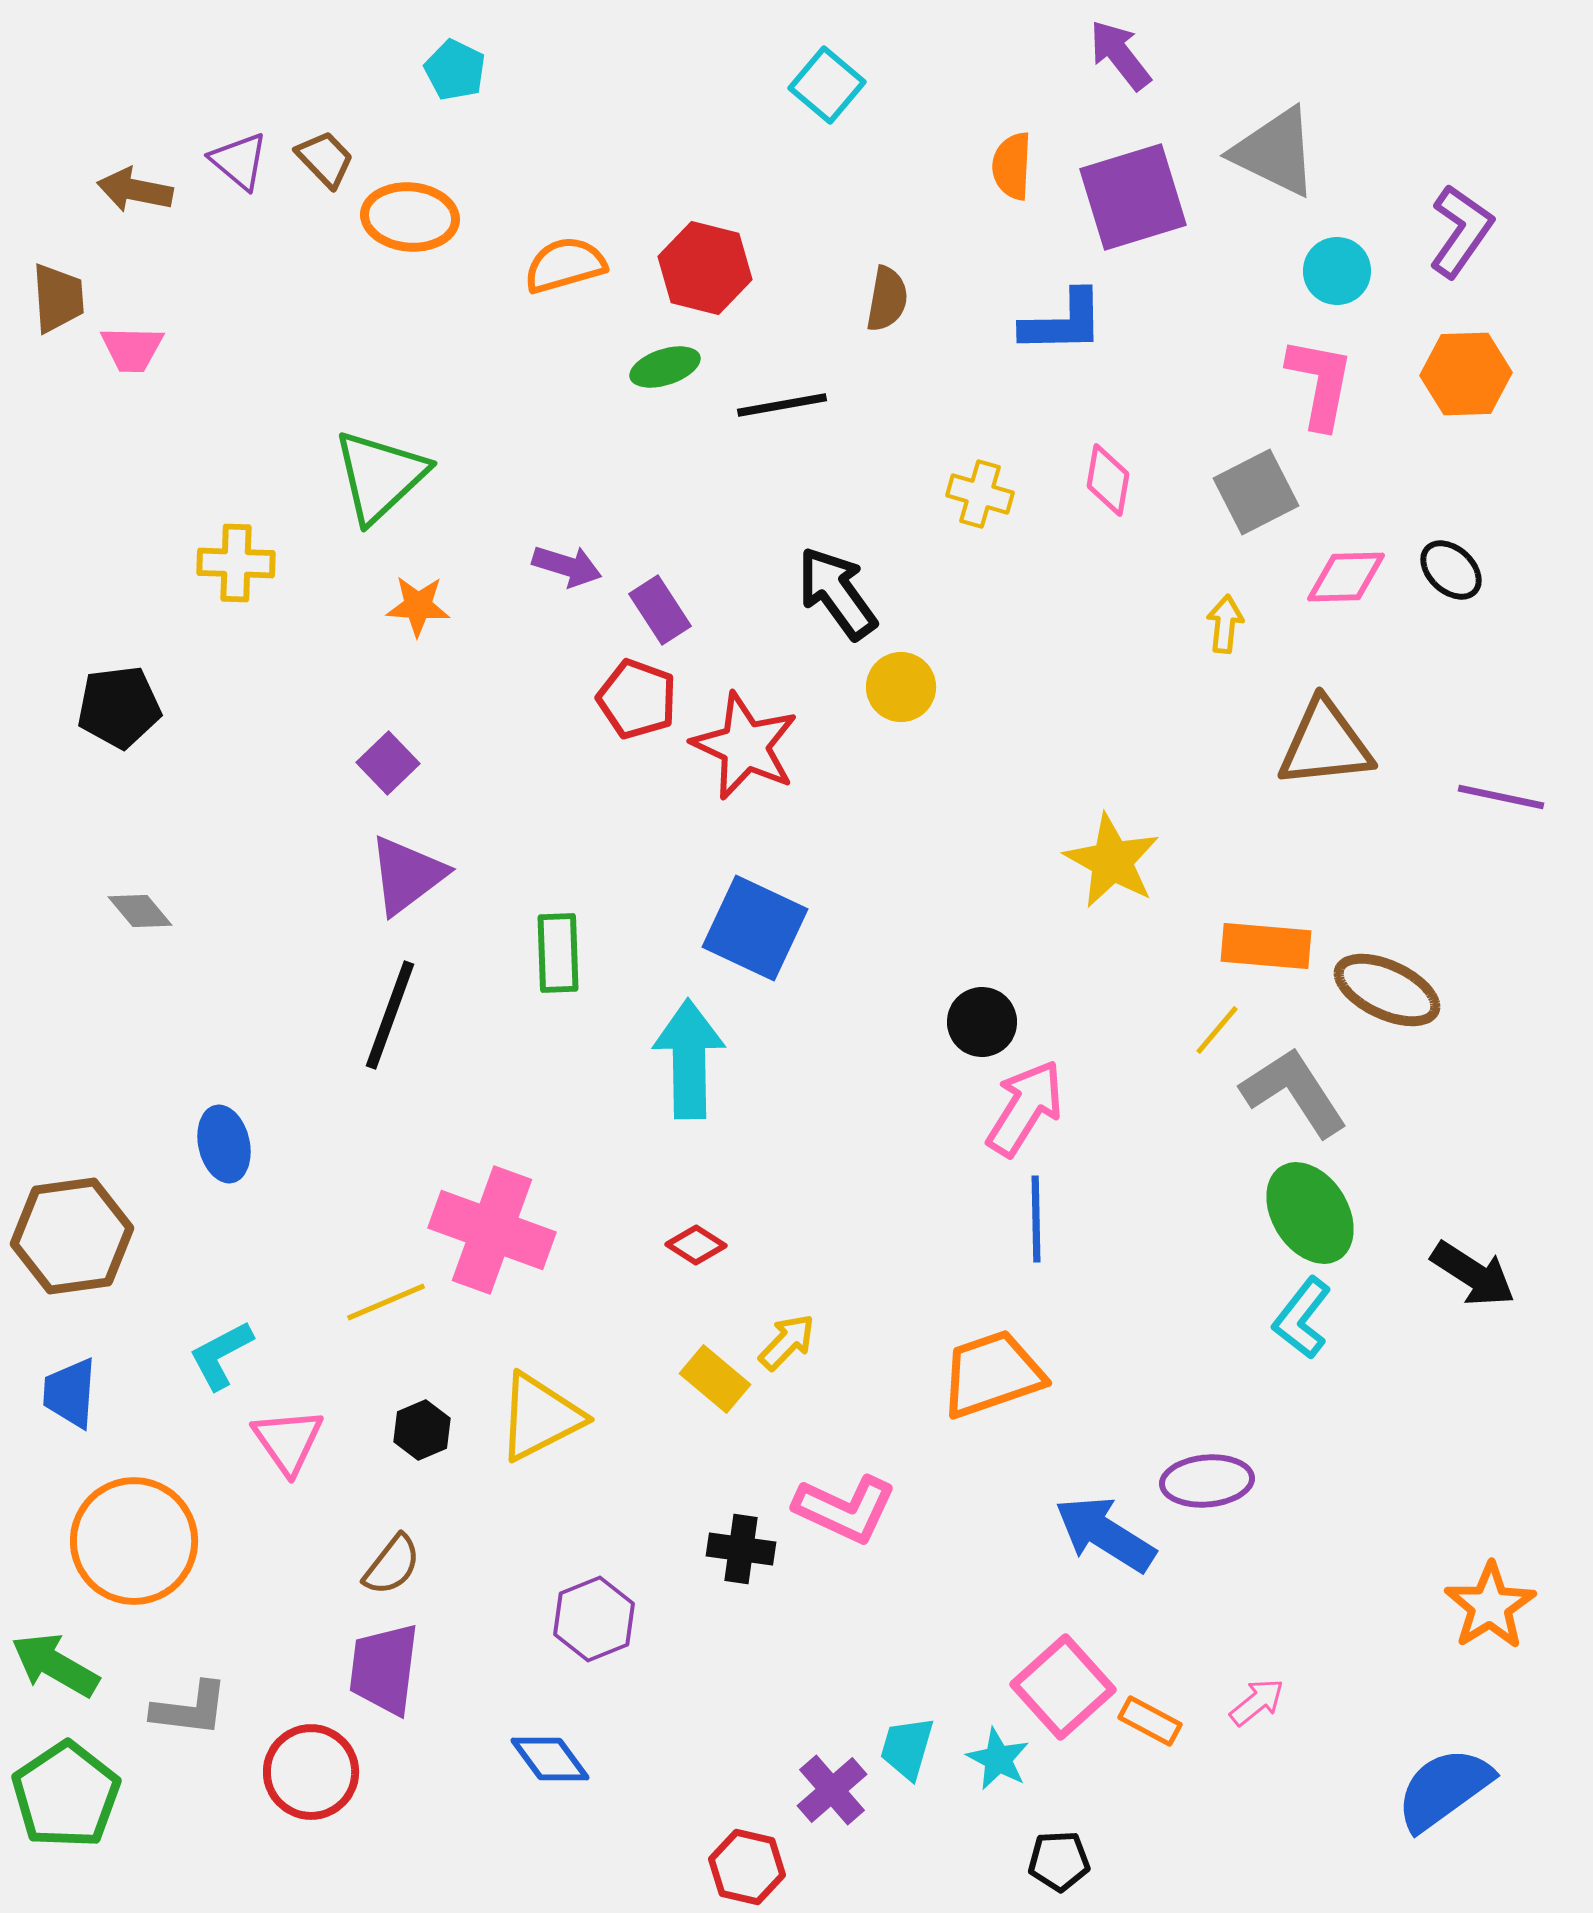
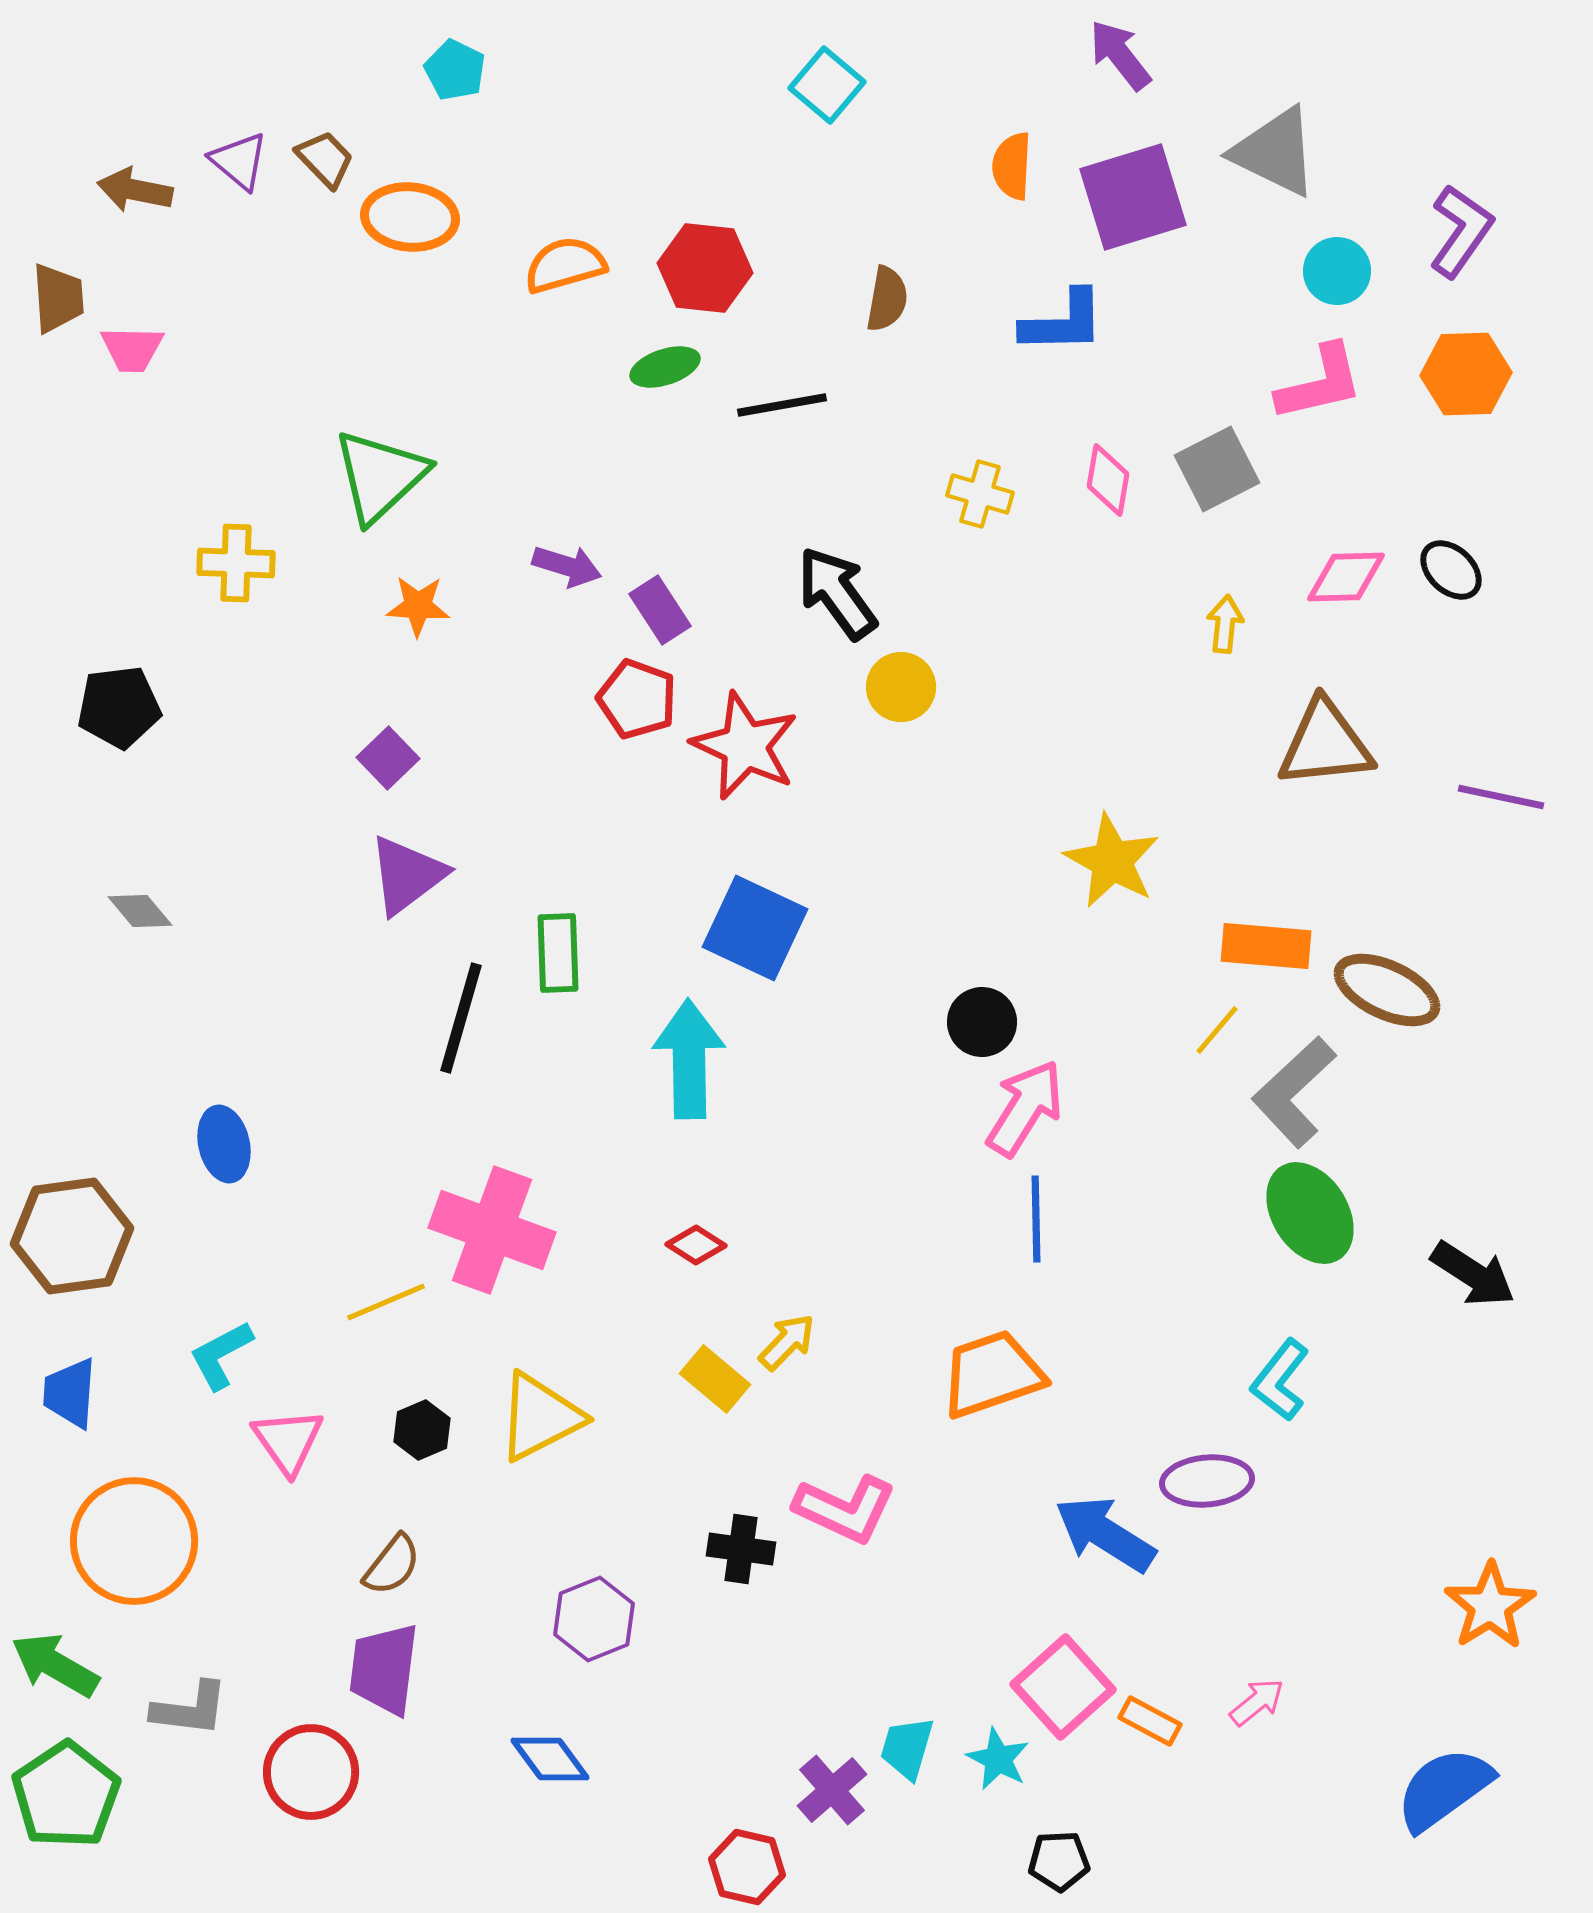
red hexagon at (705, 268): rotated 8 degrees counterclockwise
pink L-shape at (1320, 383): rotated 66 degrees clockwise
gray square at (1256, 492): moved 39 px left, 23 px up
purple square at (388, 763): moved 5 px up
black line at (390, 1015): moved 71 px right, 3 px down; rotated 4 degrees counterclockwise
gray L-shape at (1294, 1092): rotated 100 degrees counterclockwise
cyan L-shape at (1302, 1318): moved 22 px left, 62 px down
